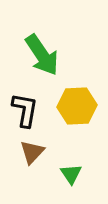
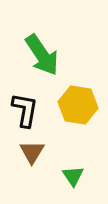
yellow hexagon: moved 1 px right, 1 px up; rotated 12 degrees clockwise
brown triangle: rotated 12 degrees counterclockwise
green triangle: moved 2 px right, 2 px down
